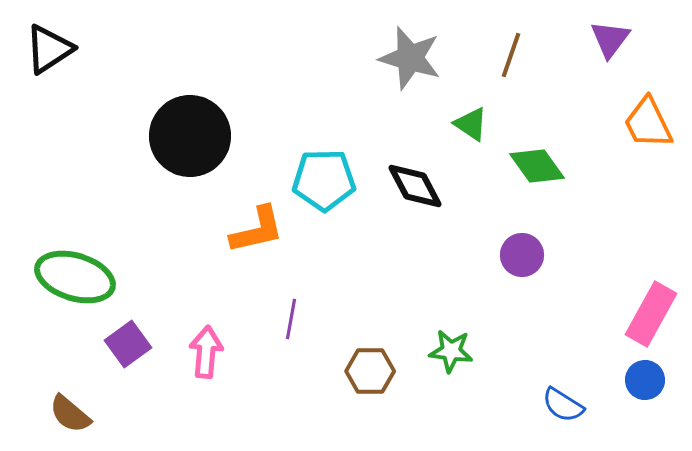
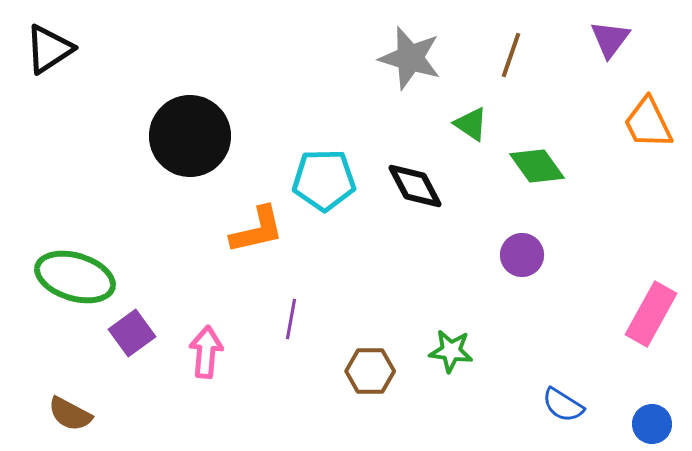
purple square: moved 4 px right, 11 px up
blue circle: moved 7 px right, 44 px down
brown semicircle: rotated 12 degrees counterclockwise
